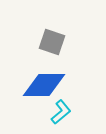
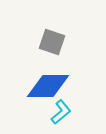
blue diamond: moved 4 px right, 1 px down
